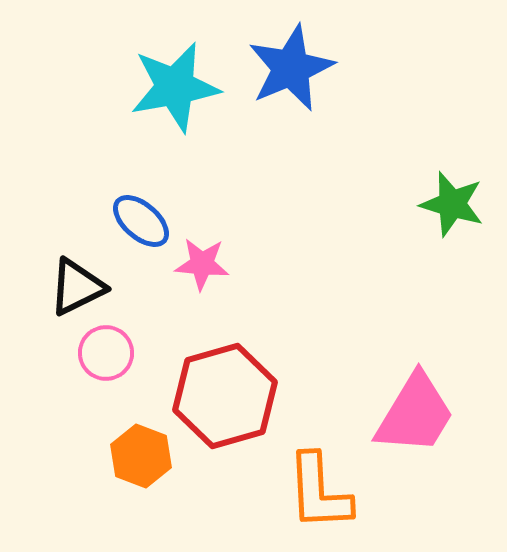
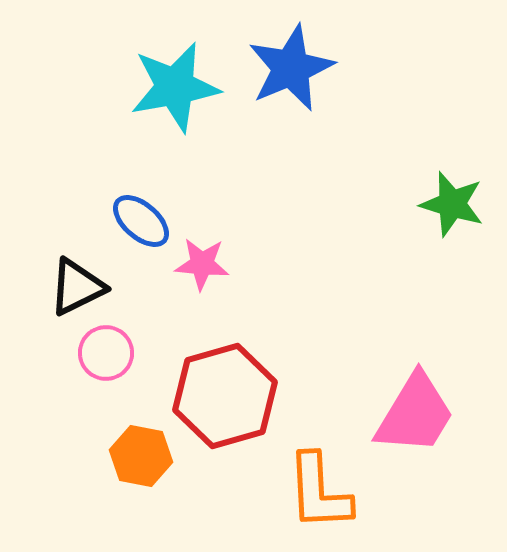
orange hexagon: rotated 10 degrees counterclockwise
